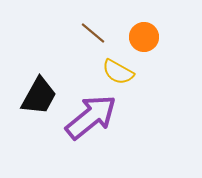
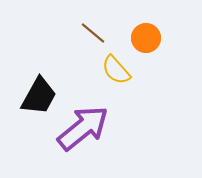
orange circle: moved 2 px right, 1 px down
yellow semicircle: moved 2 px left, 2 px up; rotated 20 degrees clockwise
purple arrow: moved 8 px left, 11 px down
